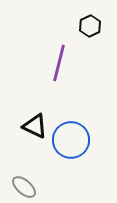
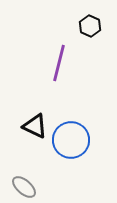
black hexagon: rotated 10 degrees counterclockwise
